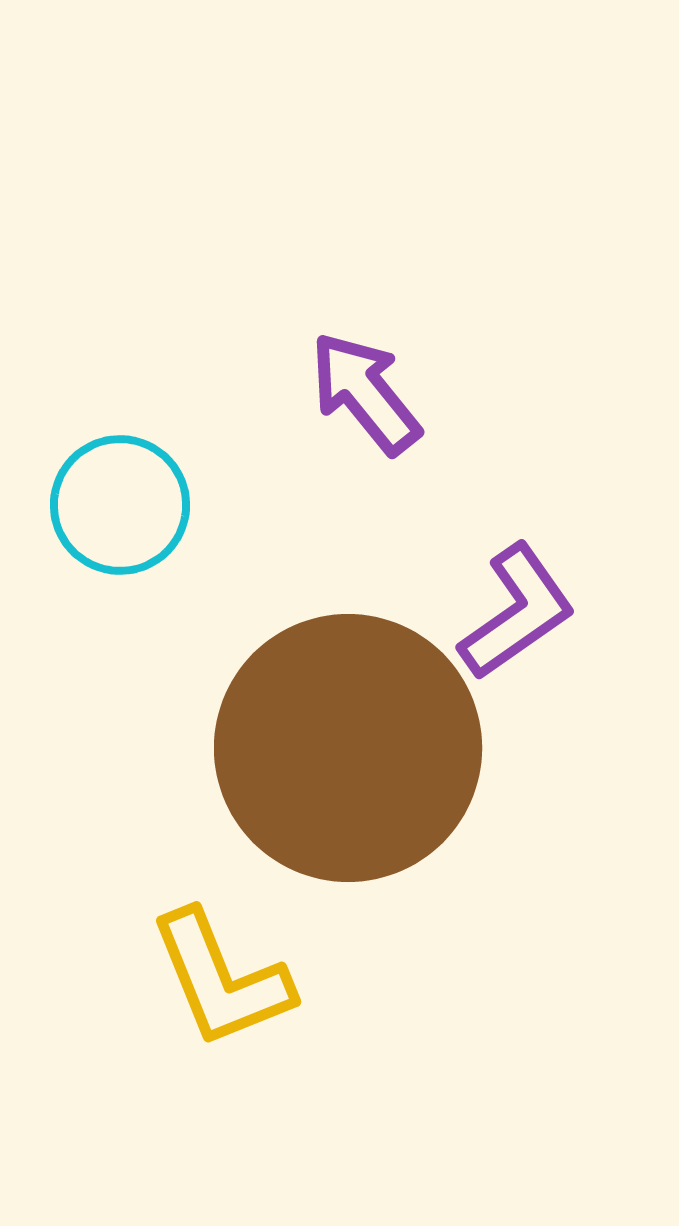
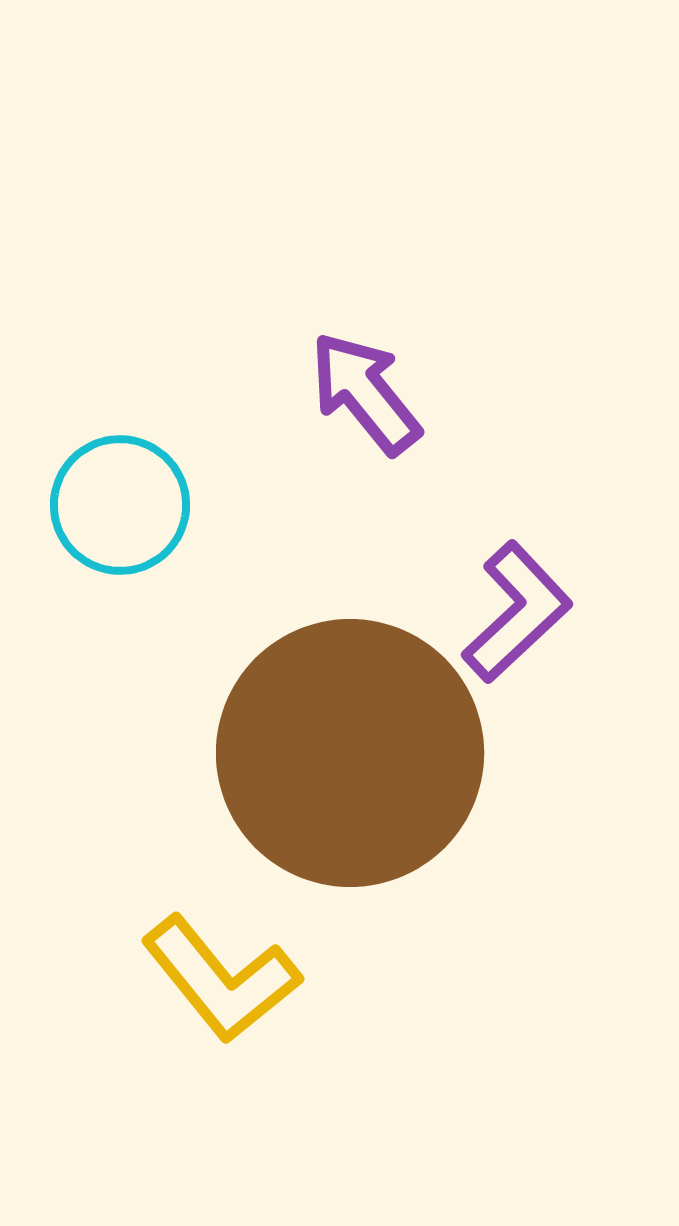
purple L-shape: rotated 8 degrees counterclockwise
brown circle: moved 2 px right, 5 px down
yellow L-shape: rotated 17 degrees counterclockwise
